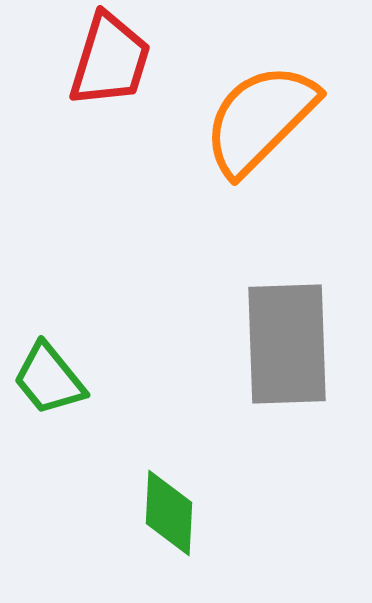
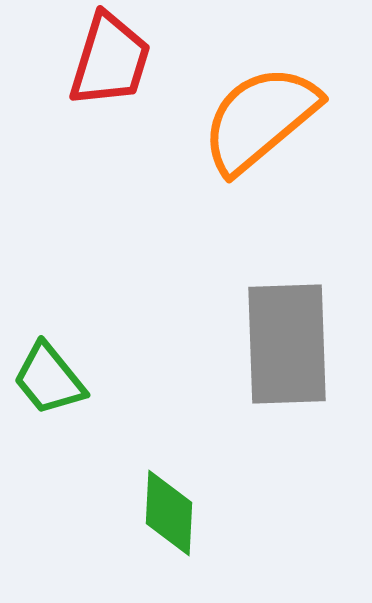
orange semicircle: rotated 5 degrees clockwise
